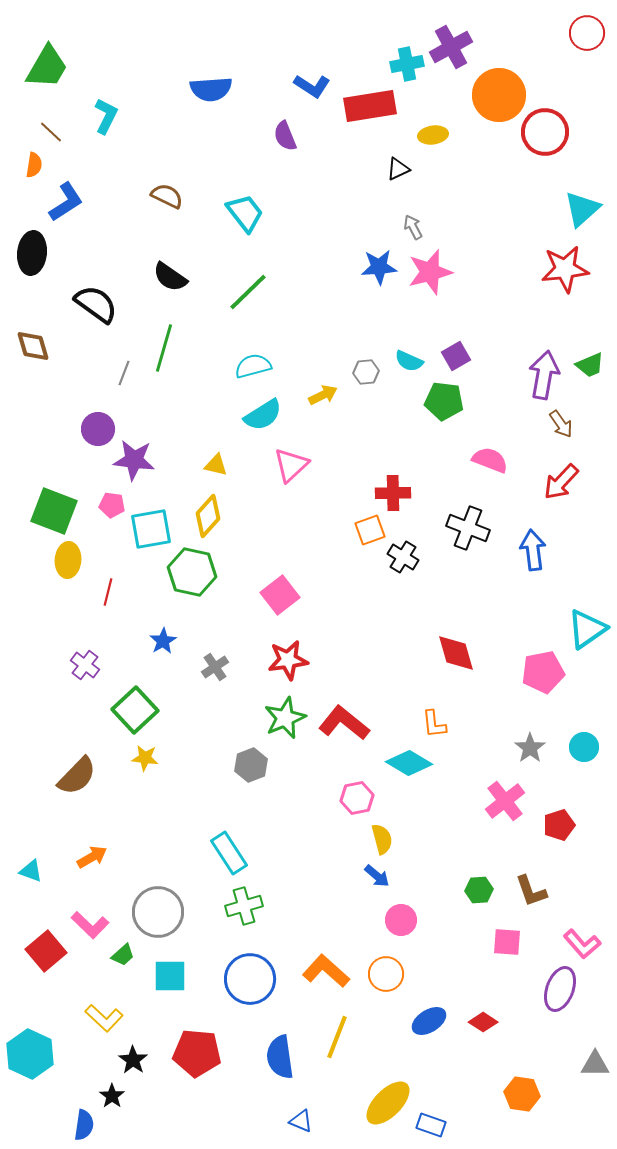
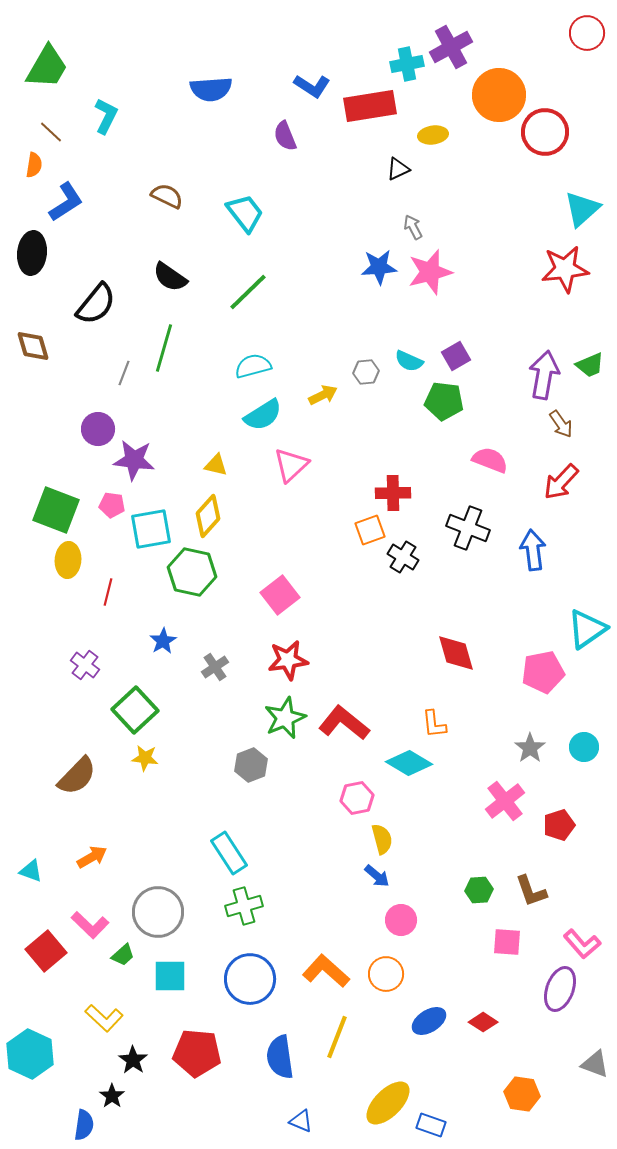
black semicircle at (96, 304): rotated 93 degrees clockwise
green square at (54, 511): moved 2 px right, 1 px up
gray triangle at (595, 1064): rotated 20 degrees clockwise
